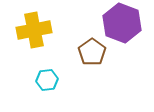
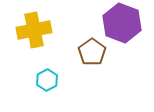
cyan hexagon: rotated 20 degrees counterclockwise
